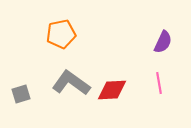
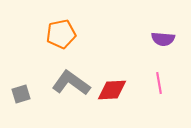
purple semicircle: moved 3 px up; rotated 70 degrees clockwise
